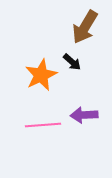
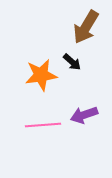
brown arrow: moved 1 px right
orange star: rotated 16 degrees clockwise
purple arrow: rotated 16 degrees counterclockwise
